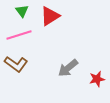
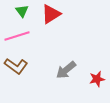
red triangle: moved 1 px right, 2 px up
pink line: moved 2 px left, 1 px down
brown L-shape: moved 2 px down
gray arrow: moved 2 px left, 2 px down
